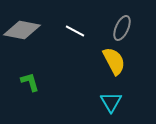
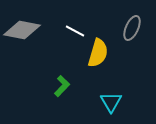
gray ellipse: moved 10 px right
yellow semicircle: moved 16 px left, 8 px up; rotated 44 degrees clockwise
green L-shape: moved 32 px right, 4 px down; rotated 60 degrees clockwise
